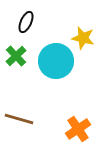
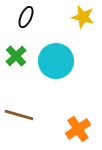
black ellipse: moved 5 px up
yellow star: moved 21 px up
brown line: moved 4 px up
